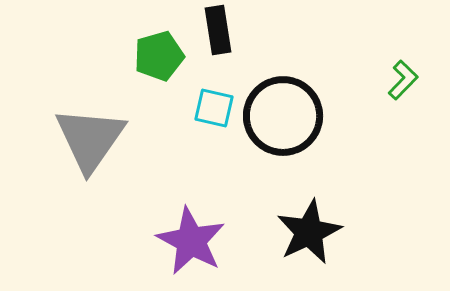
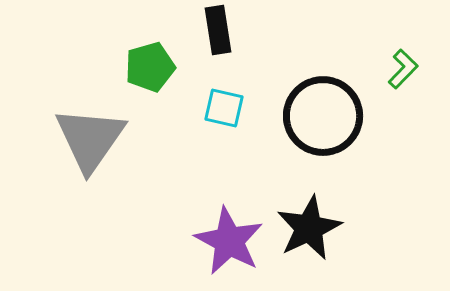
green pentagon: moved 9 px left, 11 px down
green L-shape: moved 11 px up
cyan square: moved 10 px right
black circle: moved 40 px right
black star: moved 4 px up
purple star: moved 38 px right
